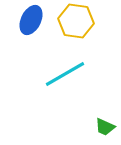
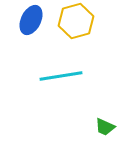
yellow hexagon: rotated 24 degrees counterclockwise
cyan line: moved 4 px left, 2 px down; rotated 21 degrees clockwise
